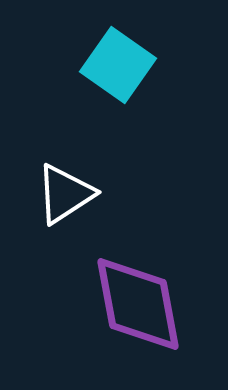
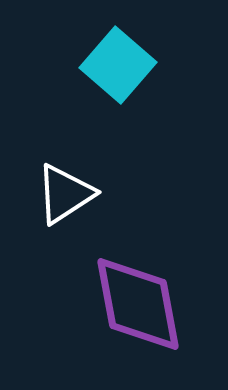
cyan square: rotated 6 degrees clockwise
